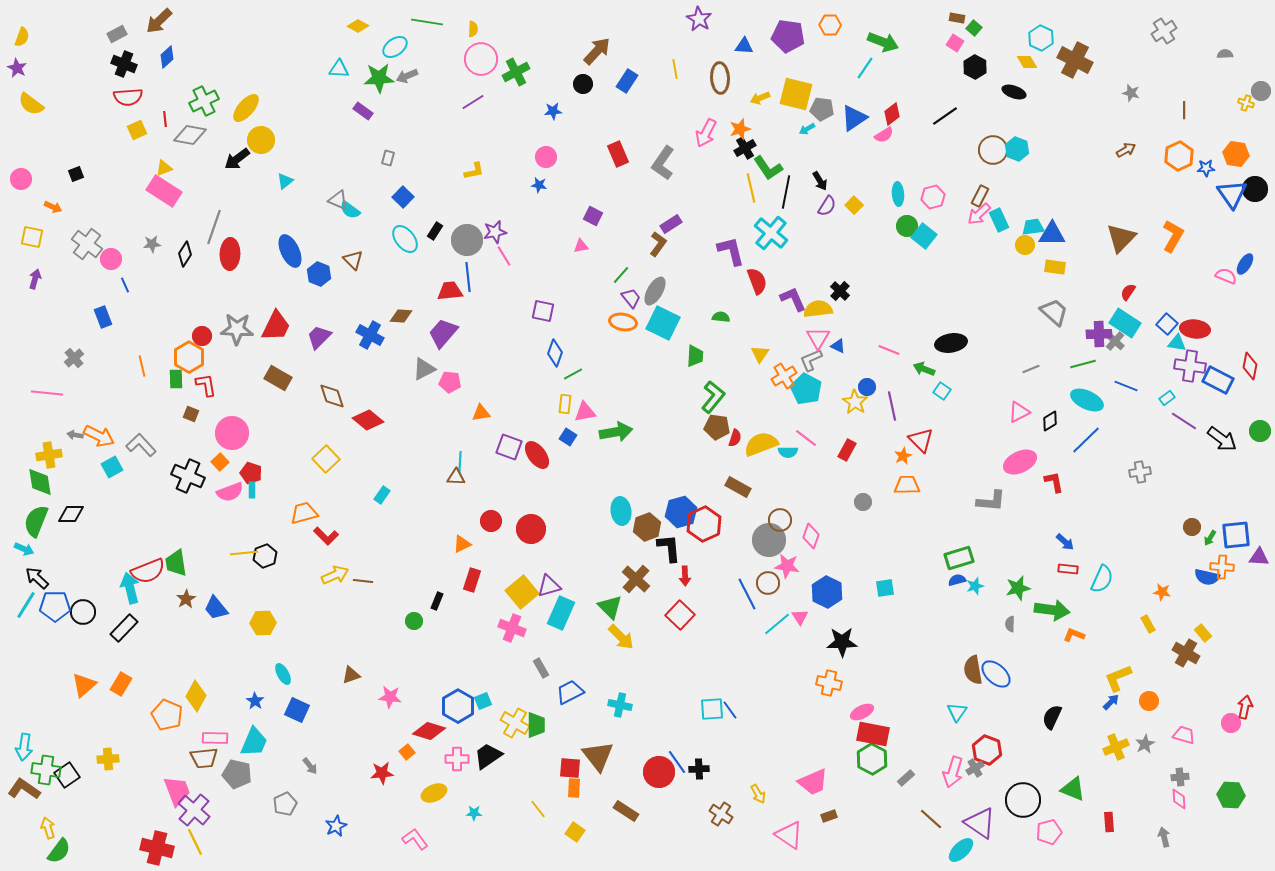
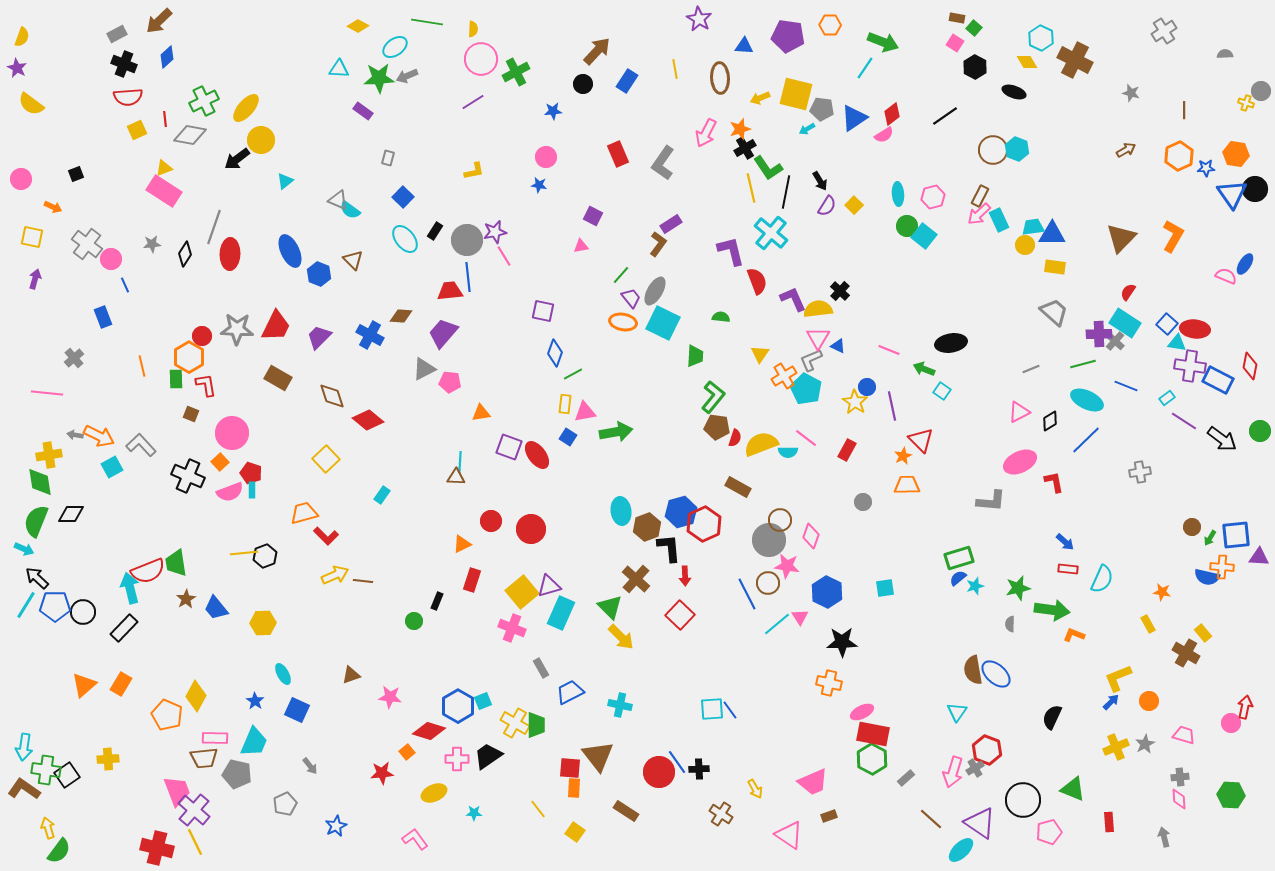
blue semicircle at (957, 580): moved 1 px right, 2 px up; rotated 24 degrees counterclockwise
yellow arrow at (758, 794): moved 3 px left, 5 px up
